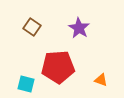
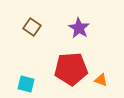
red pentagon: moved 13 px right, 2 px down
